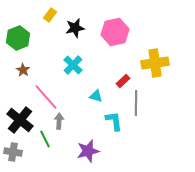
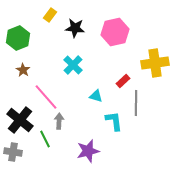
black star: rotated 18 degrees clockwise
